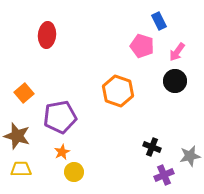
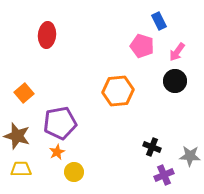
orange hexagon: rotated 24 degrees counterclockwise
purple pentagon: moved 6 px down
orange star: moved 5 px left
gray star: rotated 15 degrees clockwise
